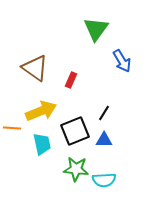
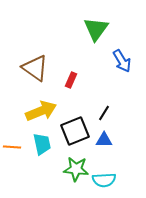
orange line: moved 19 px down
